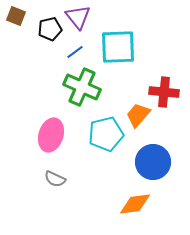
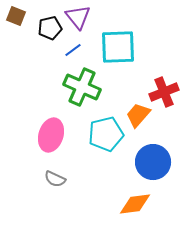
black pentagon: moved 1 px up
blue line: moved 2 px left, 2 px up
red cross: rotated 28 degrees counterclockwise
